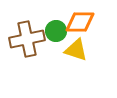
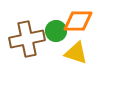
orange diamond: moved 2 px left, 1 px up
yellow triangle: moved 3 px down
